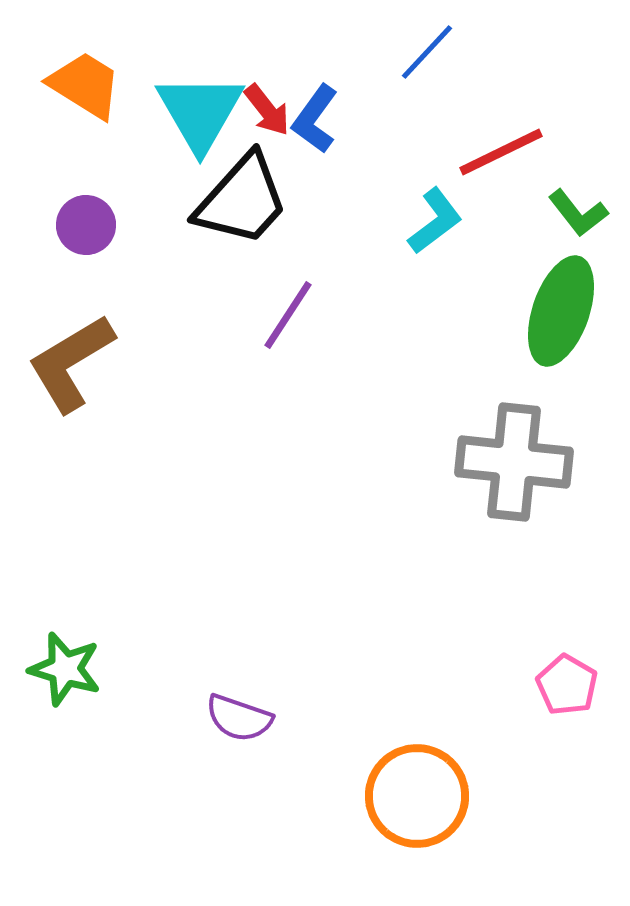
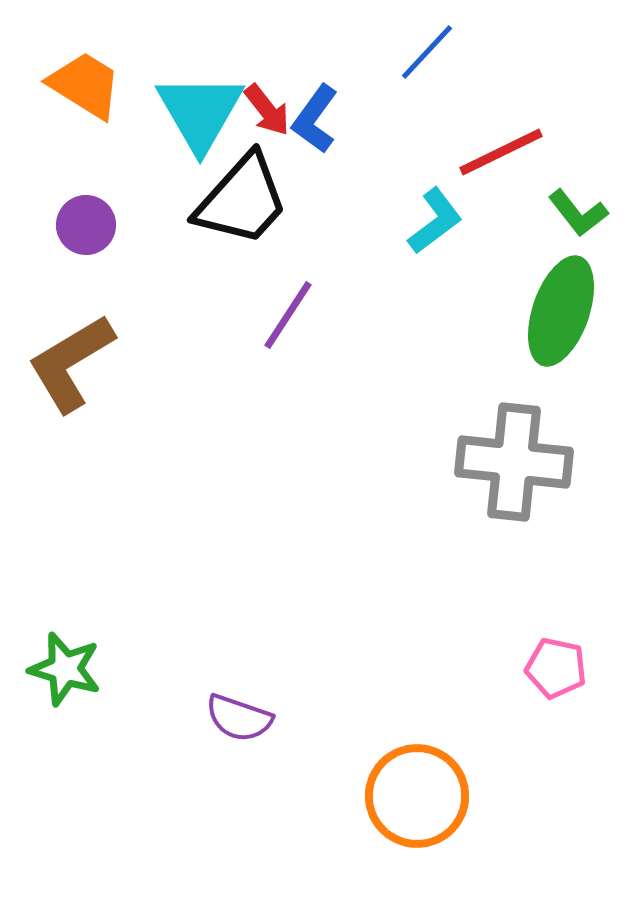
pink pentagon: moved 11 px left, 17 px up; rotated 18 degrees counterclockwise
